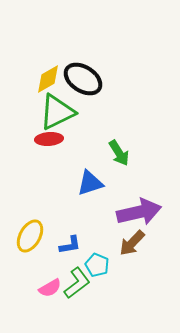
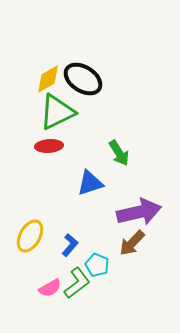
red ellipse: moved 7 px down
blue L-shape: rotated 40 degrees counterclockwise
